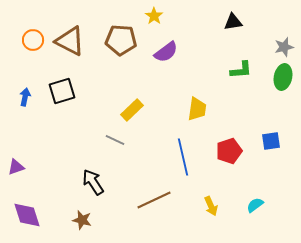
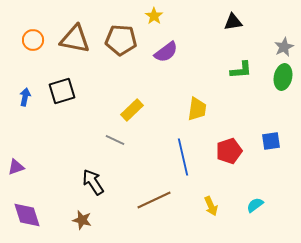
brown triangle: moved 5 px right, 2 px up; rotated 16 degrees counterclockwise
gray star: rotated 12 degrees counterclockwise
